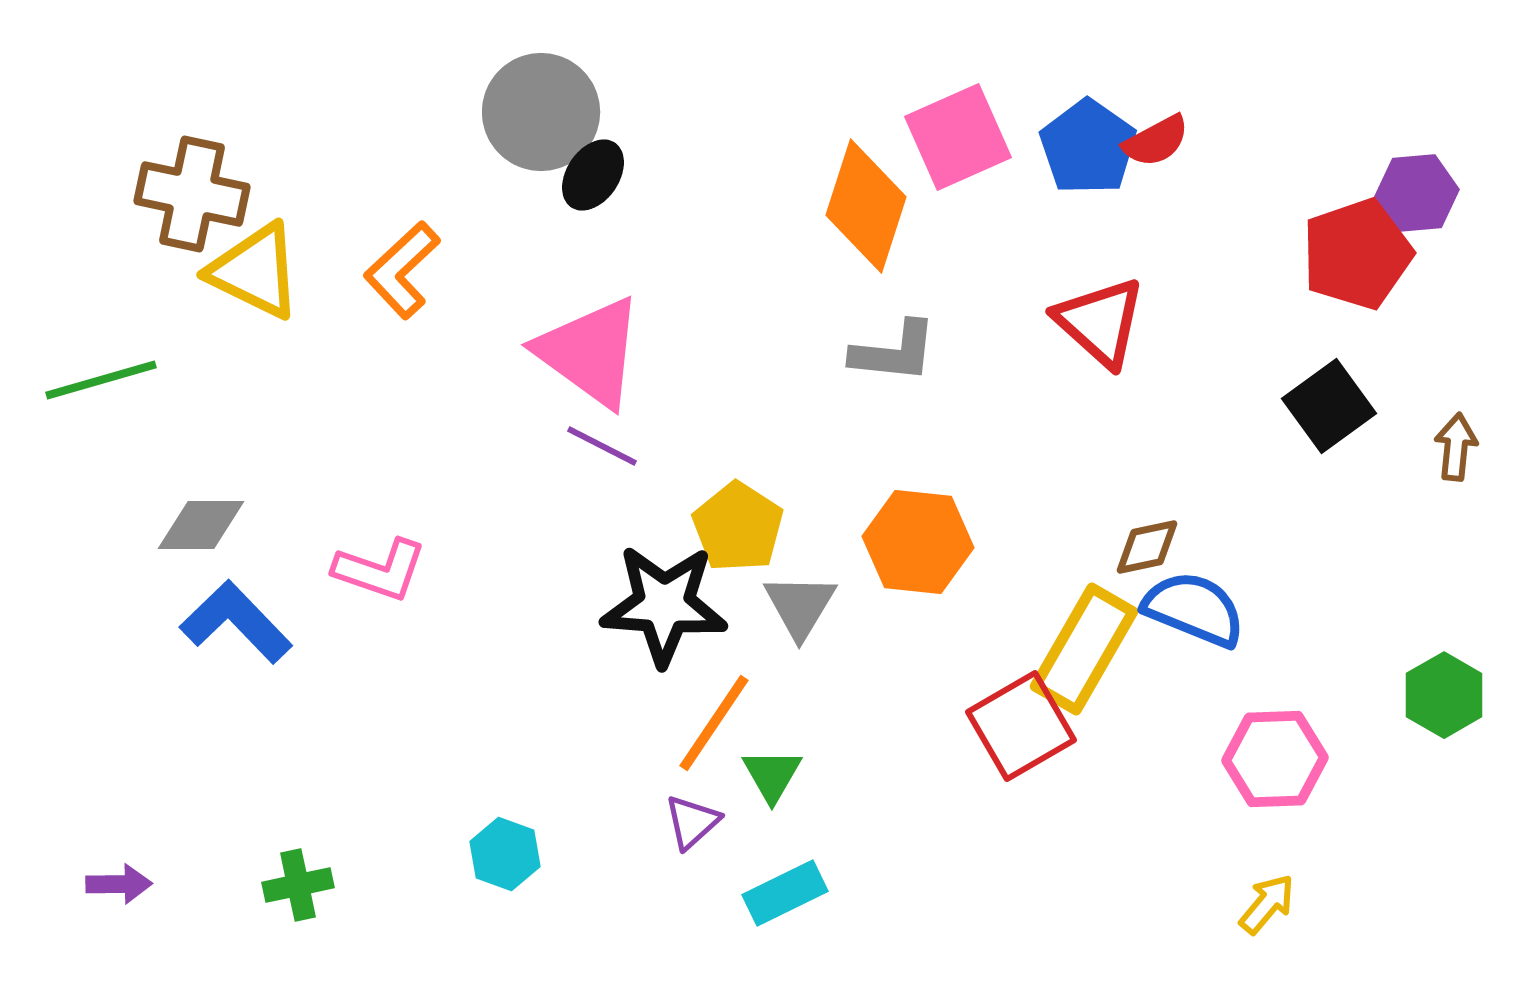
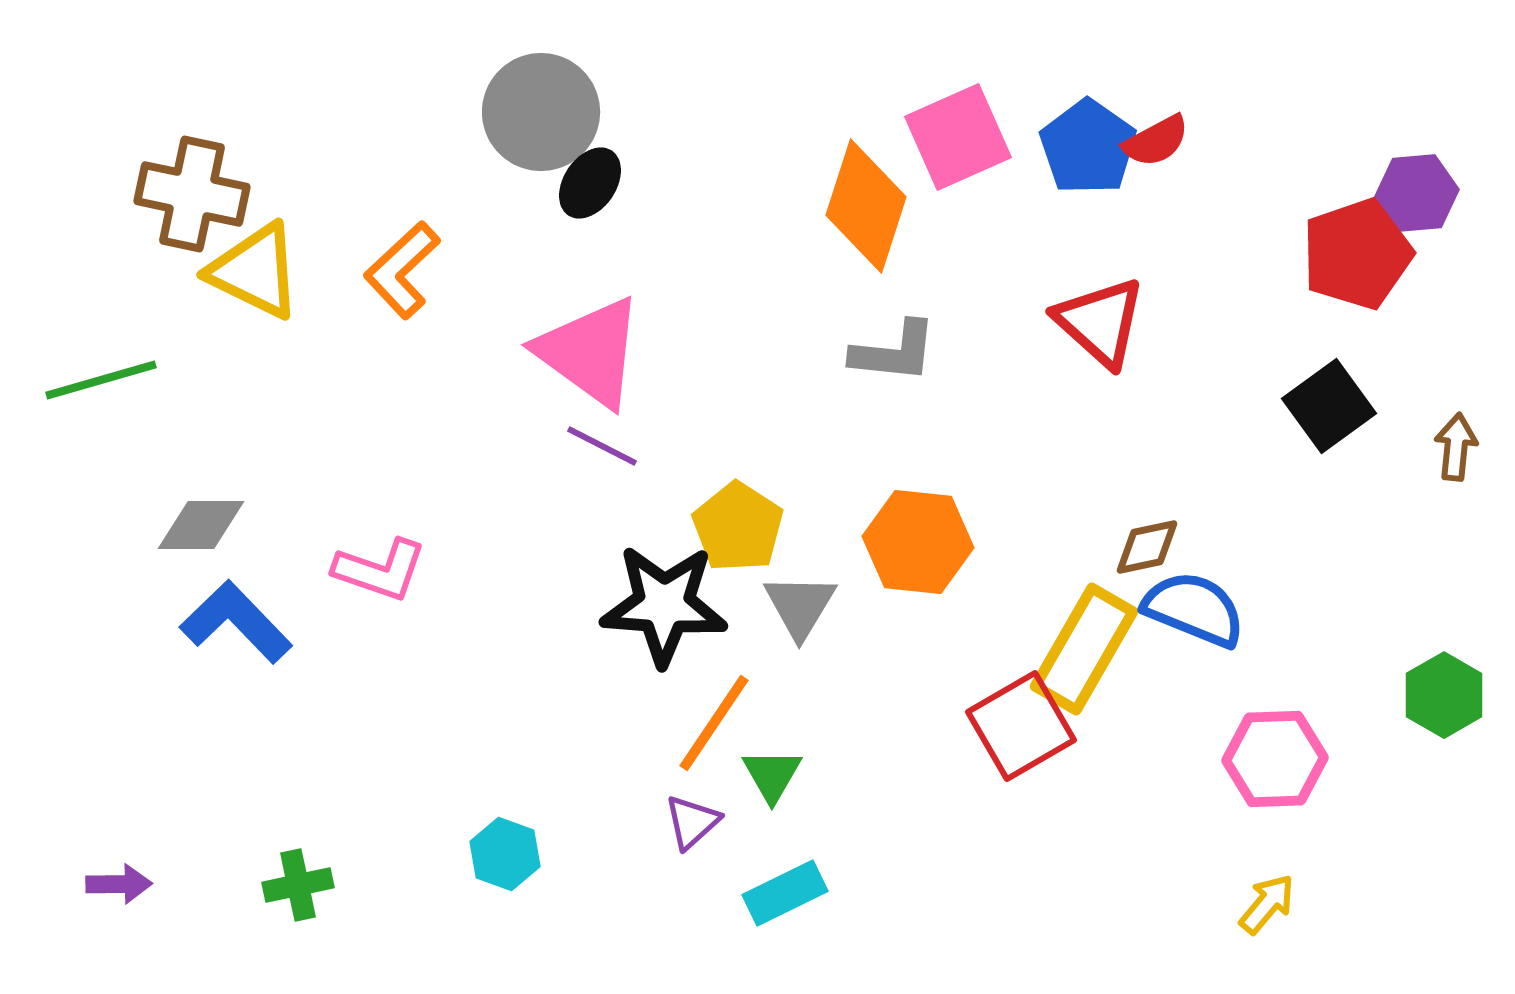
black ellipse: moved 3 px left, 8 px down
